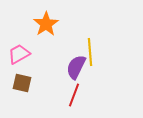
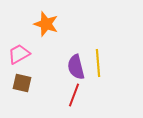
orange star: rotated 20 degrees counterclockwise
yellow line: moved 8 px right, 11 px down
purple semicircle: rotated 40 degrees counterclockwise
